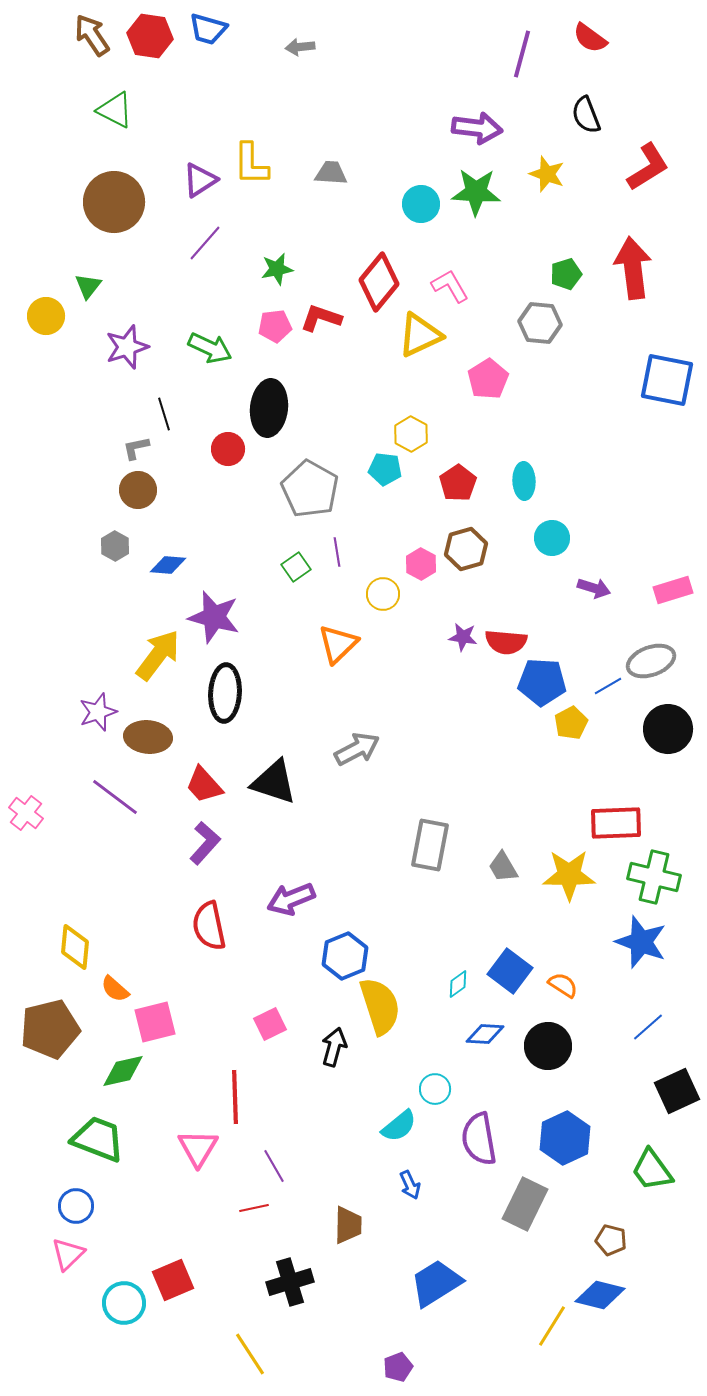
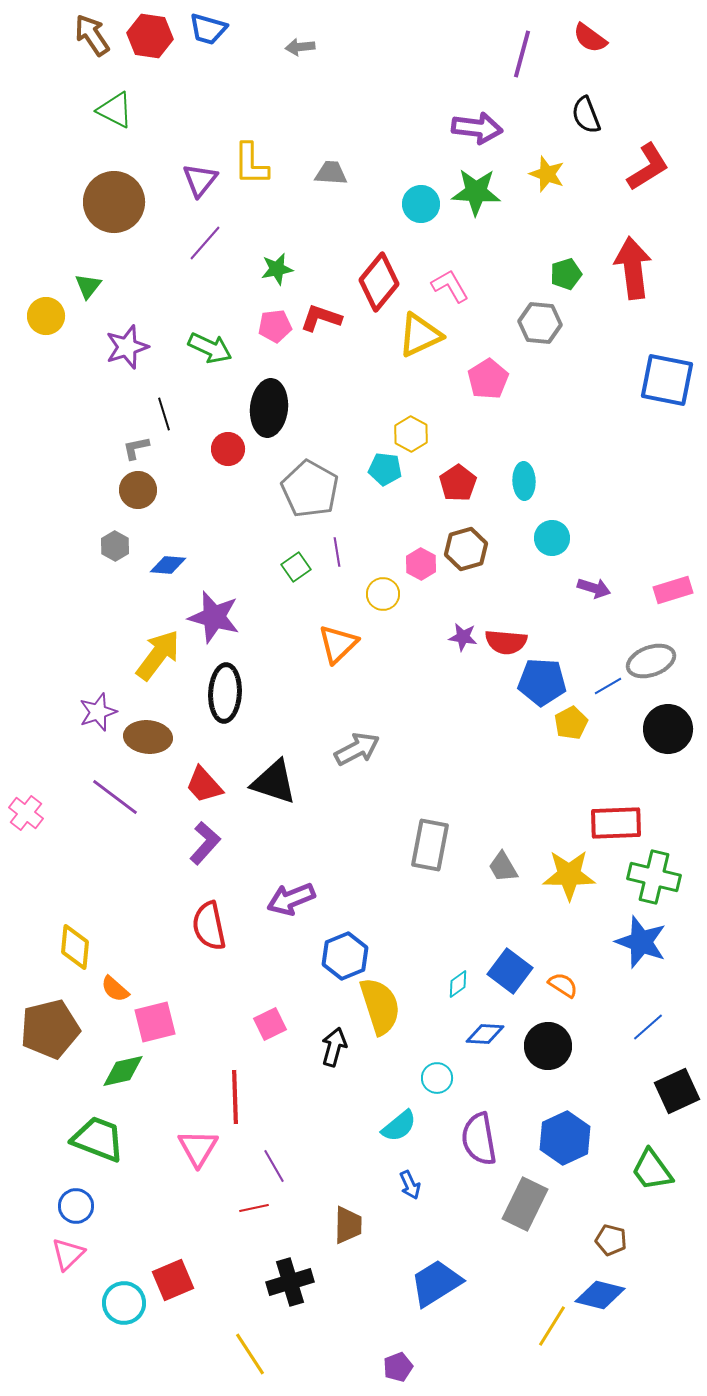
purple triangle at (200, 180): rotated 18 degrees counterclockwise
cyan circle at (435, 1089): moved 2 px right, 11 px up
